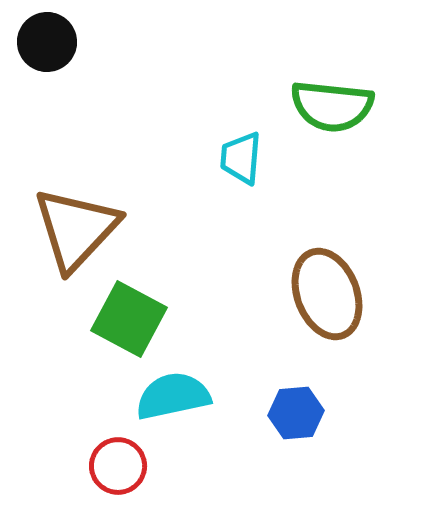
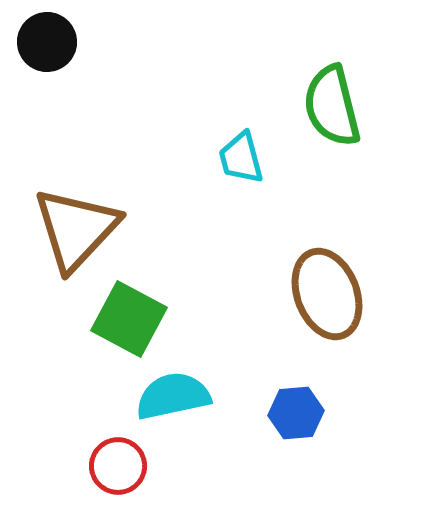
green semicircle: rotated 70 degrees clockwise
cyan trapezoid: rotated 20 degrees counterclockwise
